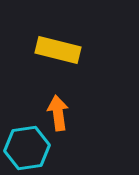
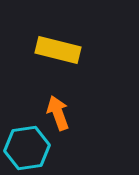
orange arrow: rotated 12 degrees counterclockwise
